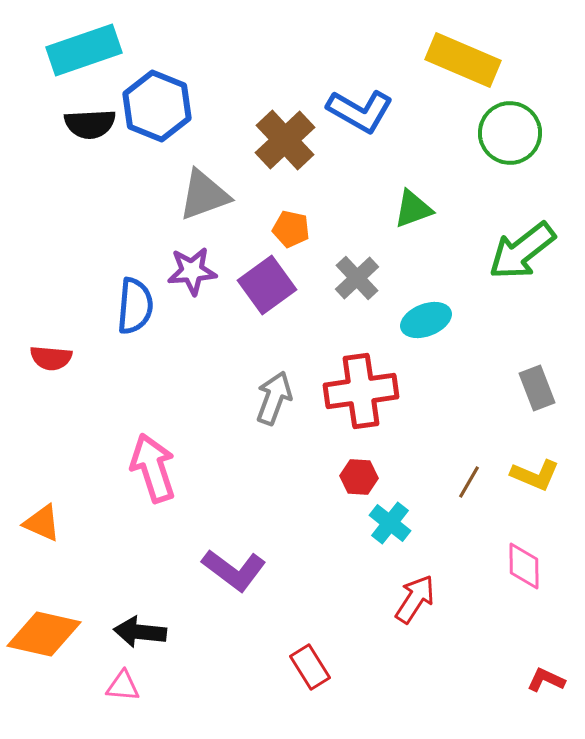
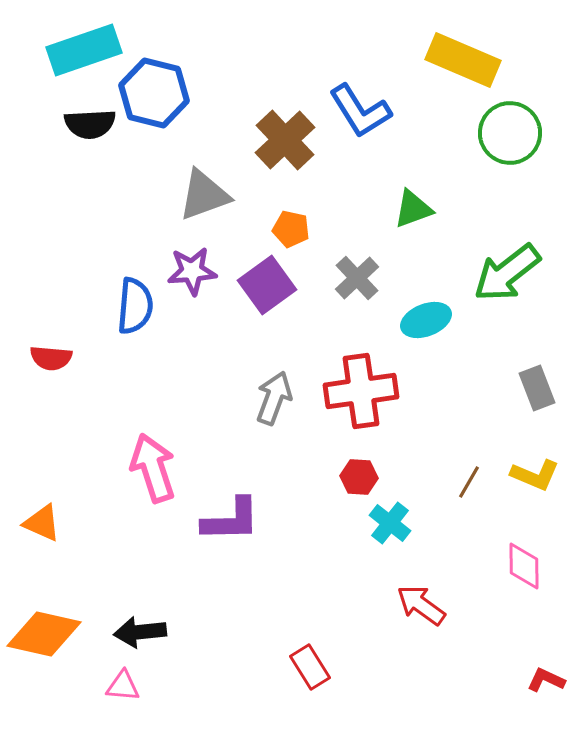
blue hexagon: moved 3 px left, 13 px up; rotated 8 degrees counterclockwise
blue L-shape: rotated 28 degrees clockwise
green arrow: moved 15 px left, 22 px down
purple L-shape: moved 3 px left, 50 px up; rotated 38 degrees counterclockwise
red arrow: moved 6 px right, 6 px down; rotated 87 degrees counterclockwise
black arrow: rotated 12 degrees counterclockwise
